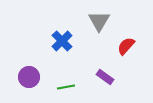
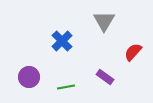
gray triangle: moved 5 px right
red semicircle: moved 7 px right, 6 px down
